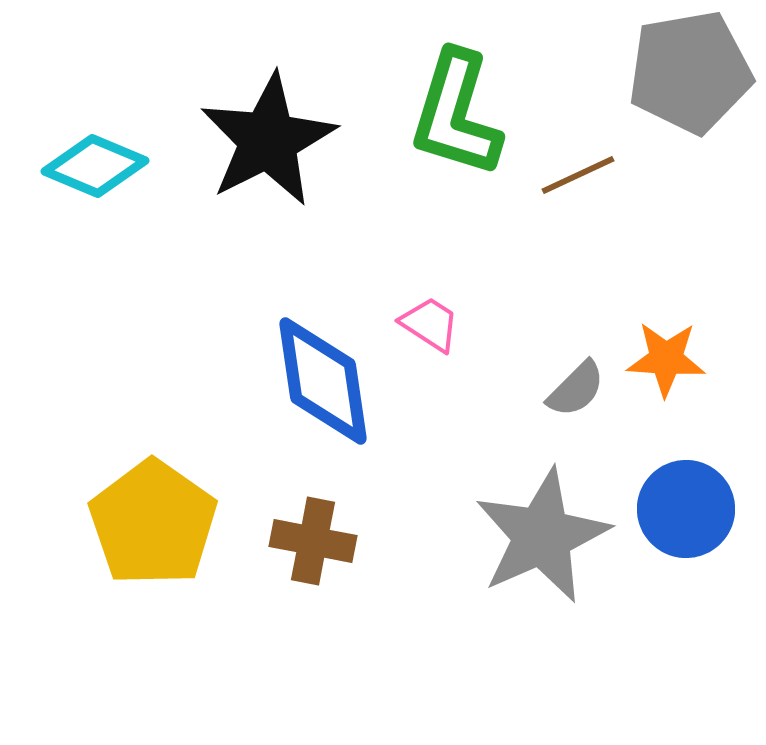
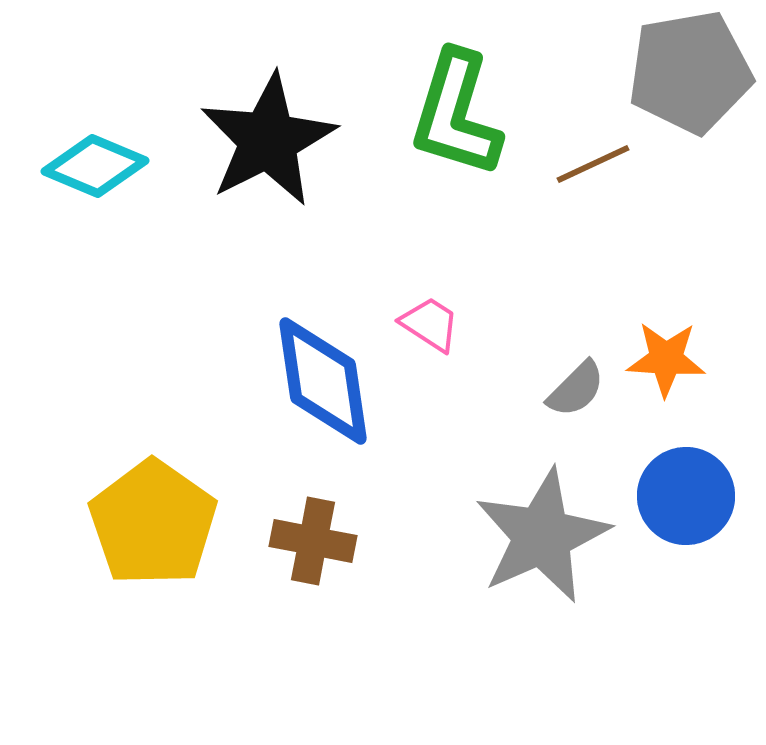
brown line: moved 15 px right, 11 px up
blue circle: moved 13 px up
